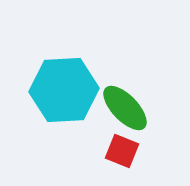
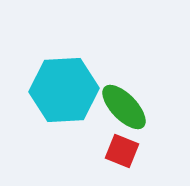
green ellipse: moved 1 px left, 1 px up
